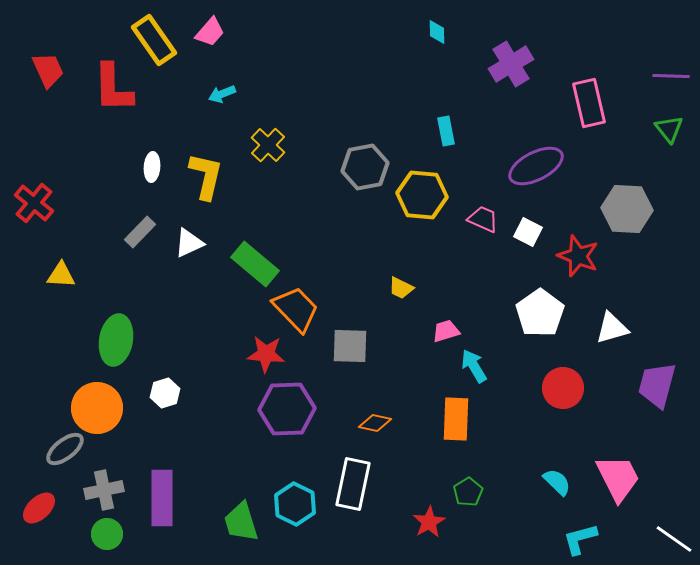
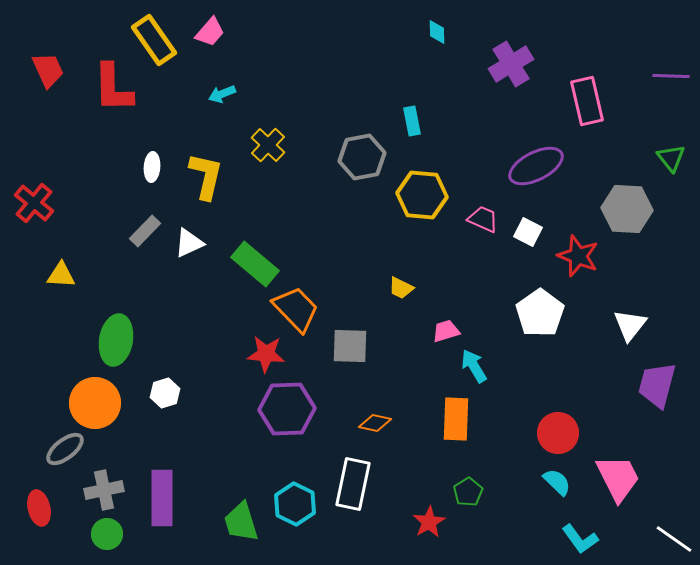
pink rectangle at (589, 103): moved 2 px left, 2 px up
green triangle at (669, 129): moved 2 px right, 29 px down
cyan rectangle at (446, 131): moved 34 px left, 10 px up
gray hexagon at (365, 167): moved 3 px left, 10 px up
gray rectangle at (140, 232): moved 5 px right, 1 px up
white triangle at (612, 328): moved 18 px right, 3 px up; rotated 36 degrees counterclockwise
red circle at (563, 388): moved 5 px left, 45 px down
orange circle at (97, 408): moved 2 px left, 5 px up
red ellipse at (39, 508): rotated 60 degrees counterclockwise
cyan L-shape at (580, 539): rotated 111 degrees counterclockwise
